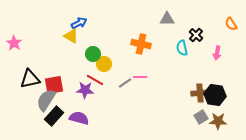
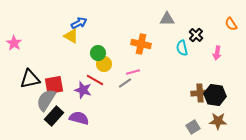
green circle: moved 5 px right, 1 px up
pink line: moved 7 px left, 5 px up; rotated 16 degrees counterclockwise
purple star: moved 2 px left; rotated 12 degrees clockwise
gray square: moved 8 px left, 10 px down
